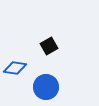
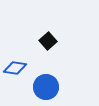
black square: moved 1 px left, 5 px up; rotated 12 degrees counterclockwise
